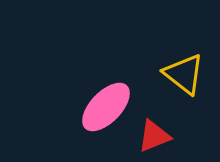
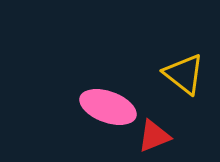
pink ellipse: moved 2 px right; rotated 66 degrees clockwise
